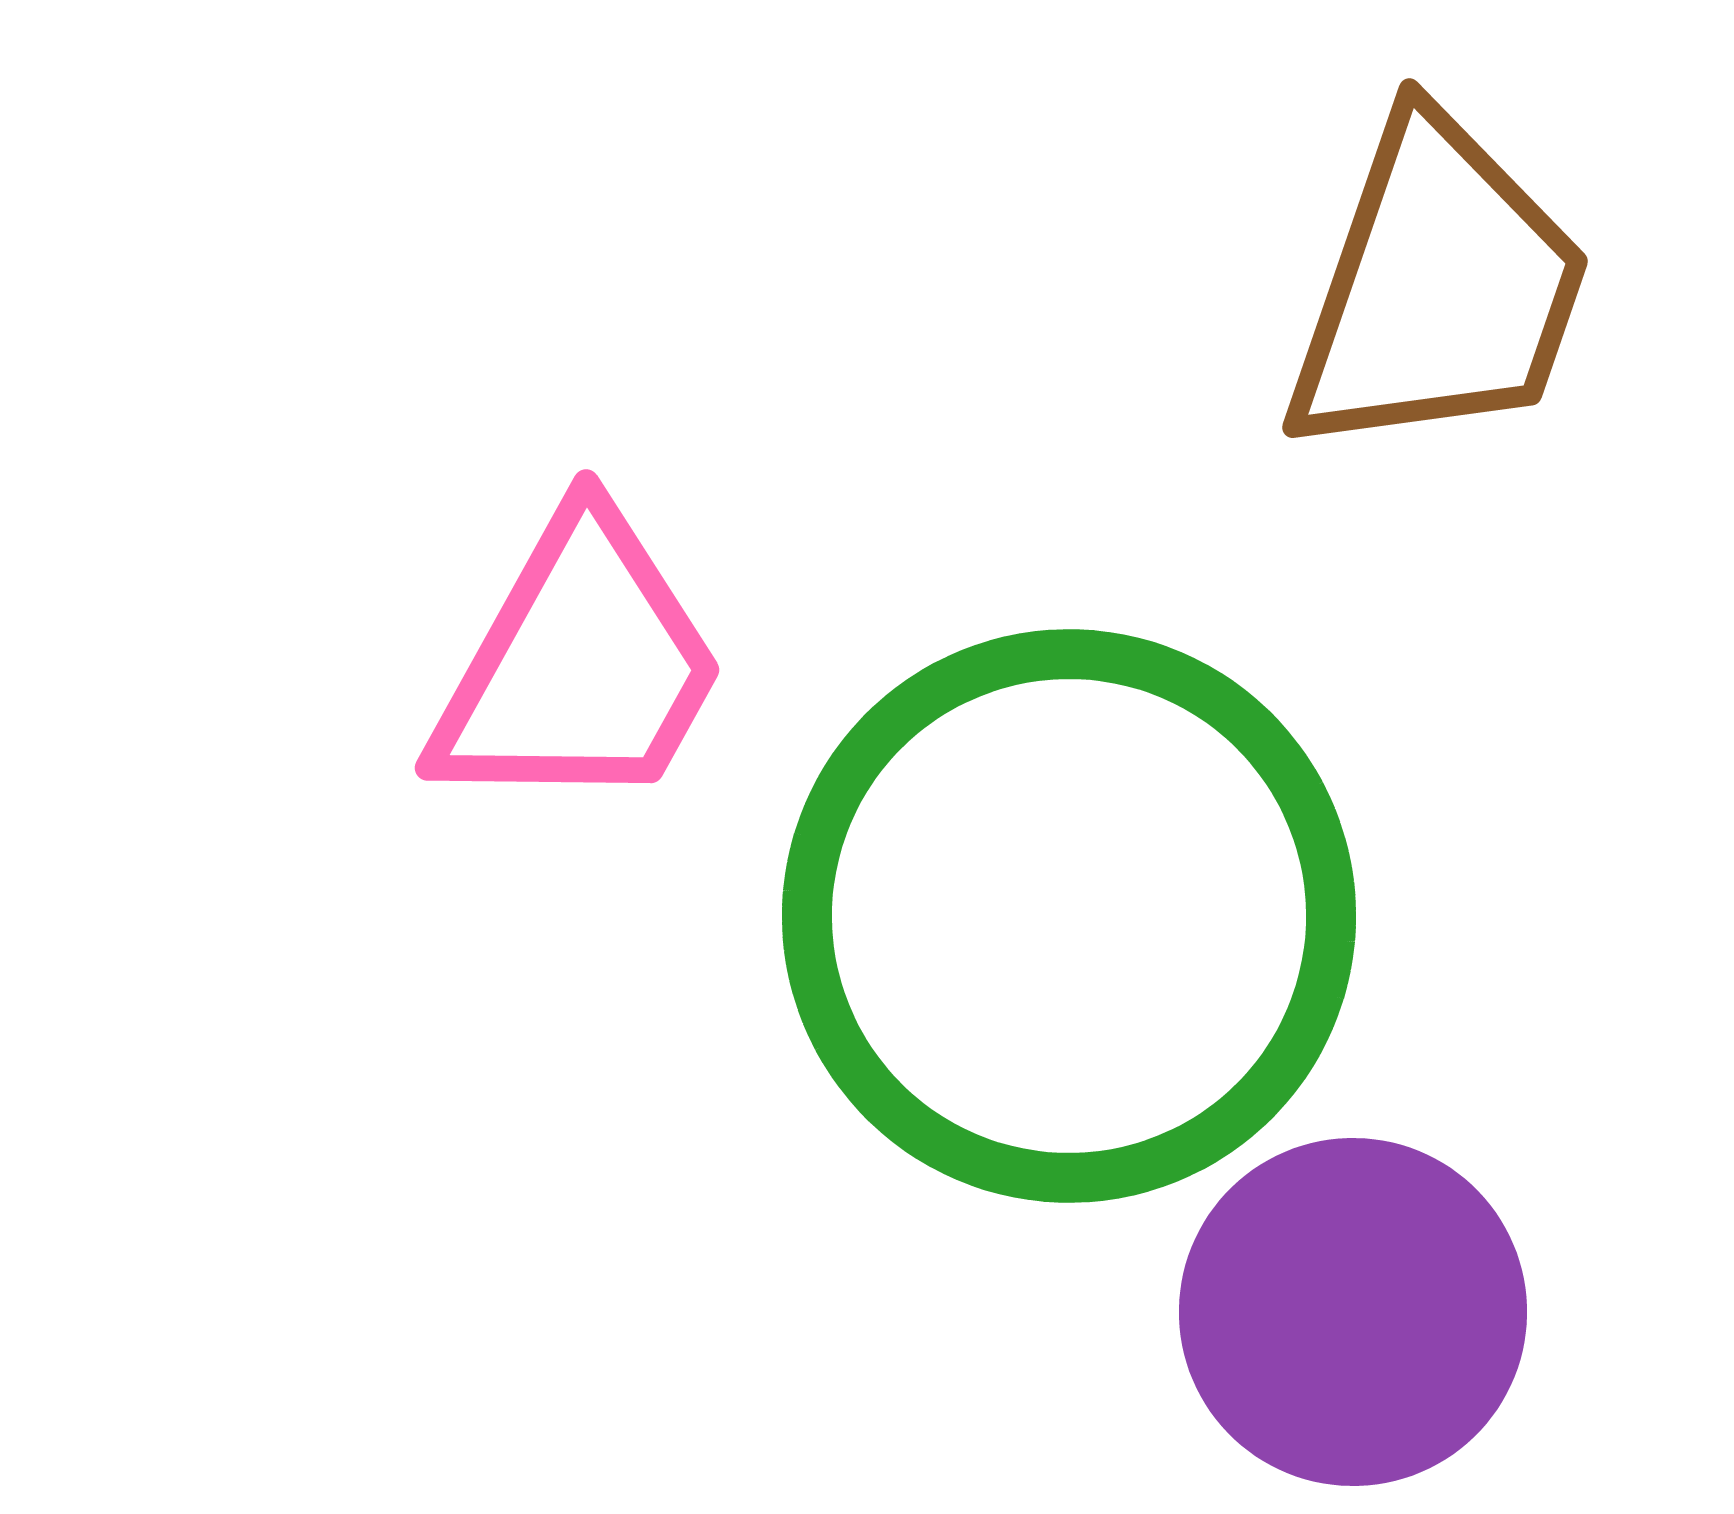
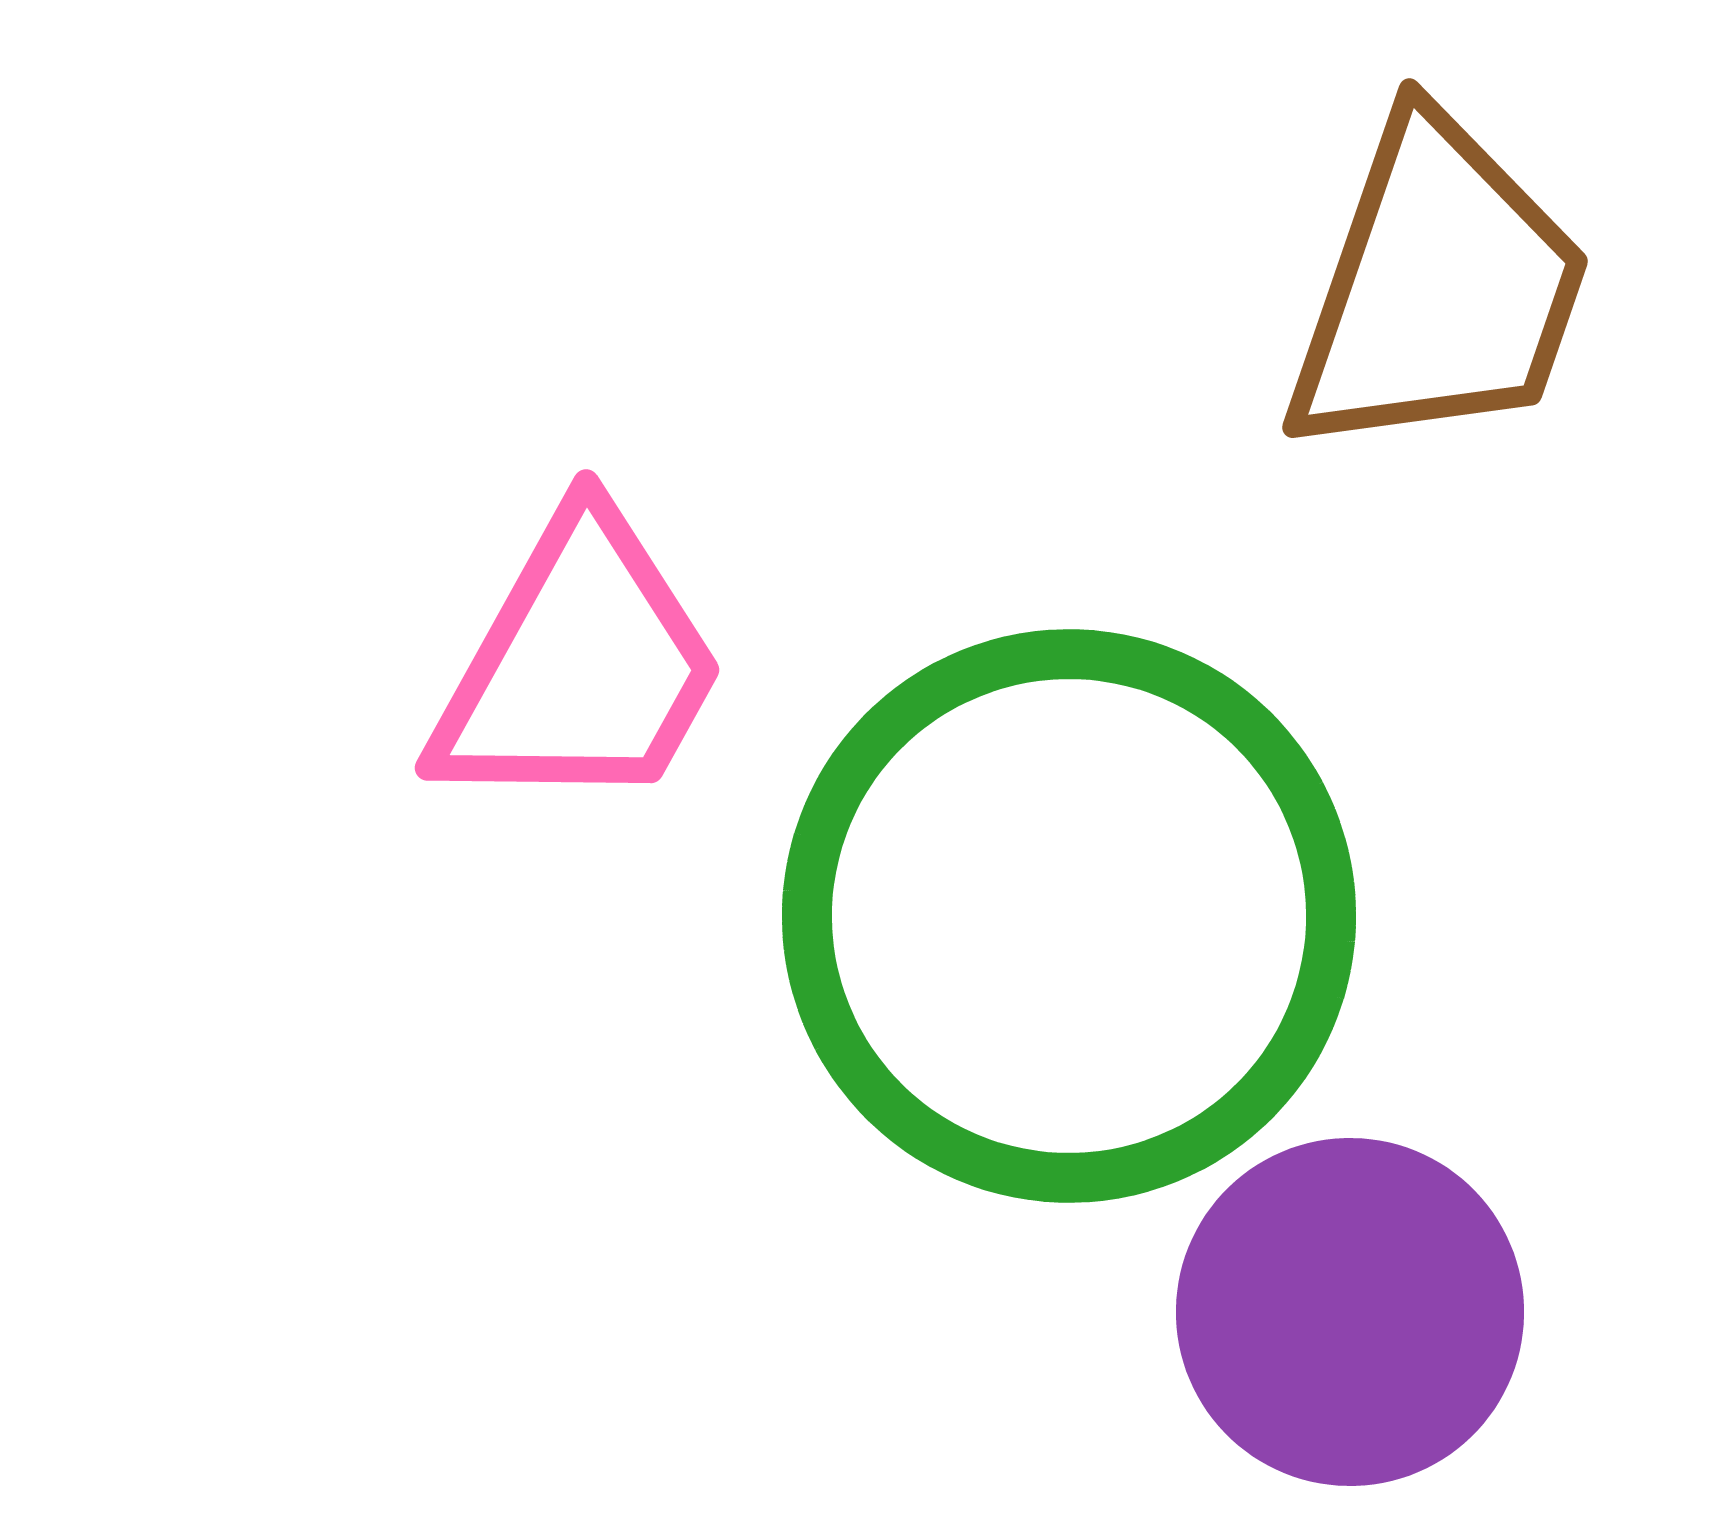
purple circle: moved 3 px left
